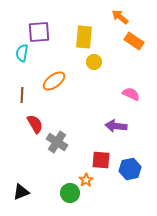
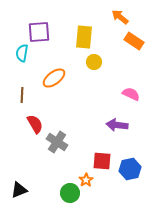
orange ellipse: moved 3 px up
purple arrow: moved 1 px right, 1 px up
red square: moved 1 px right, 1 px down
black triangle: moved 2 px left, 2 px up
